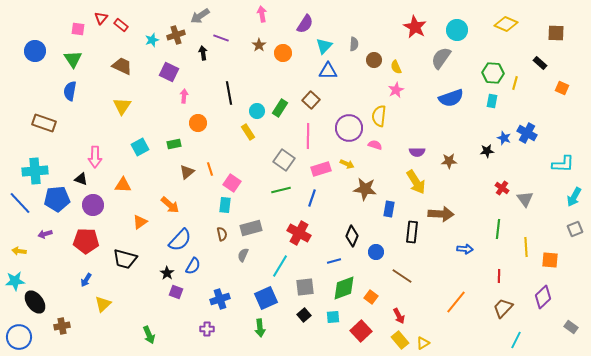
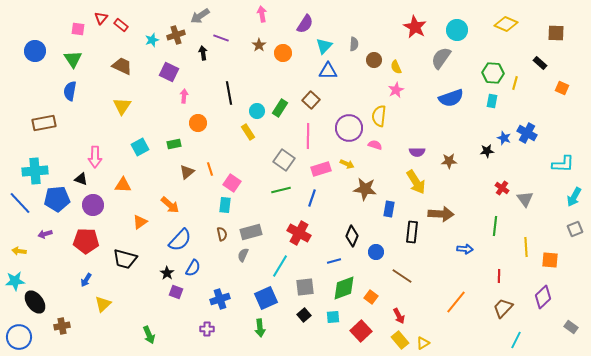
brown rectangle at (44, 123): rotated 30 degrees counterclockwise
gray rectangle at (251, 228): moved 4 px down
green line at (498, 229): moved 3 px left, 3 px up
blue semicircle at (193, 266): moved 2 px down
